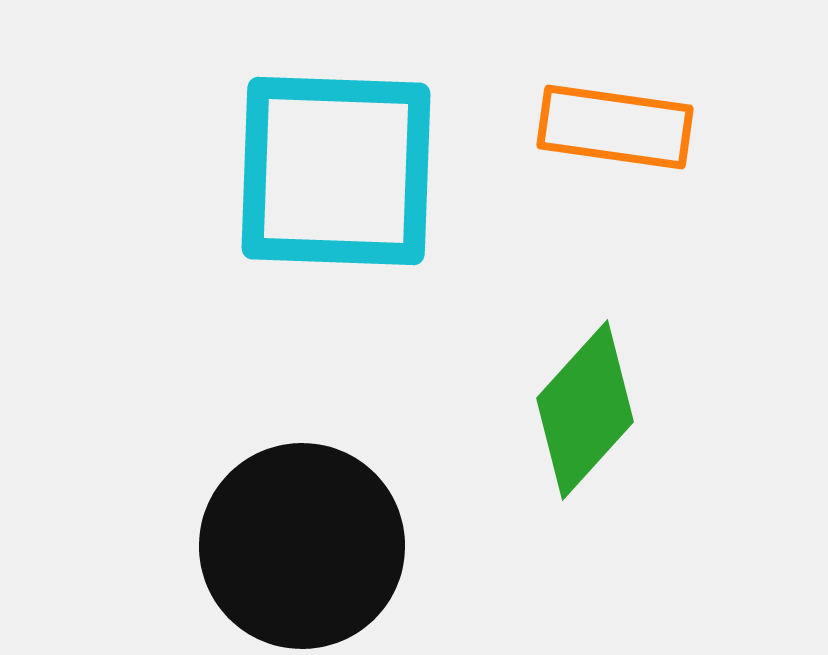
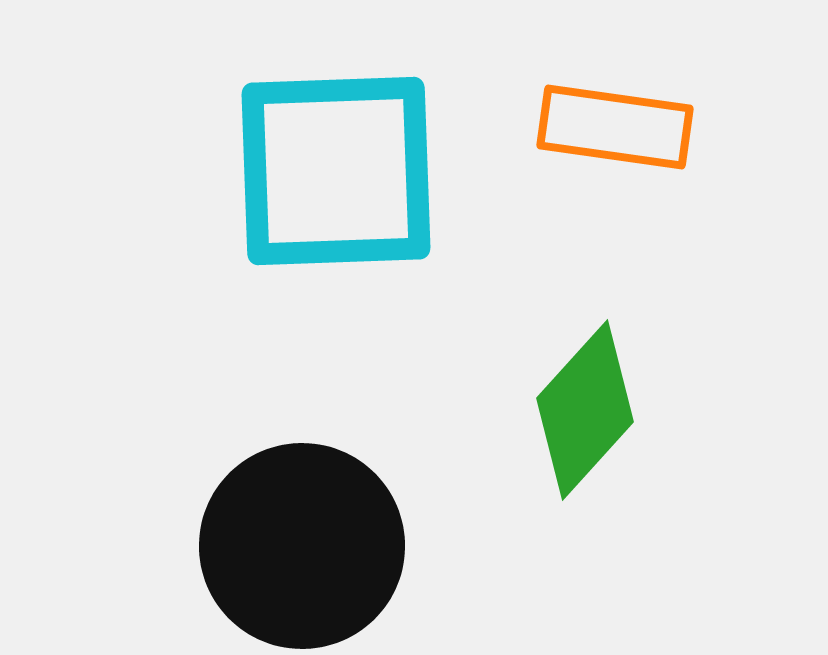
cyan square: rotated 4 degrees counterclockwise
